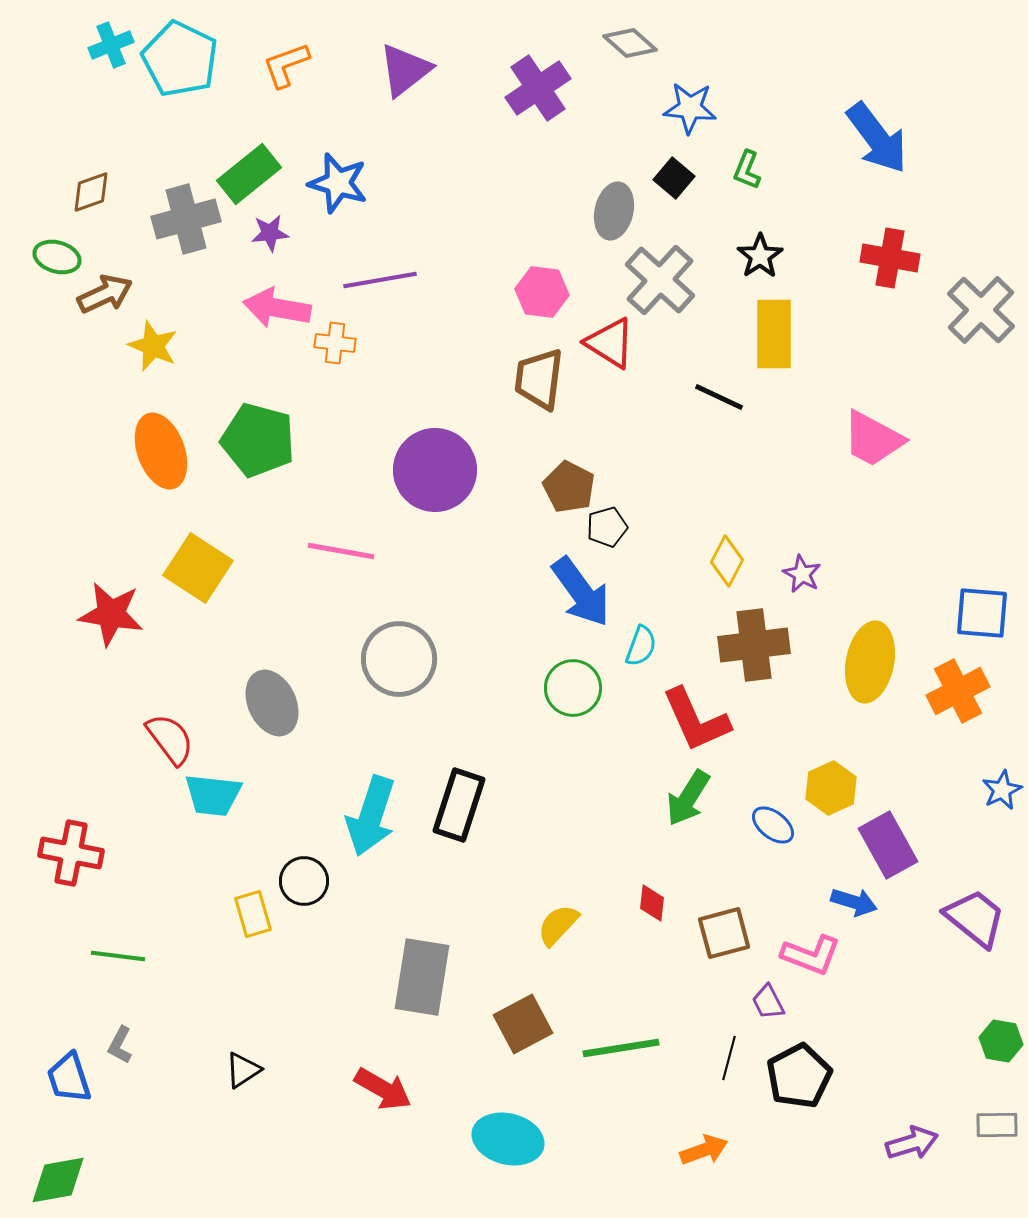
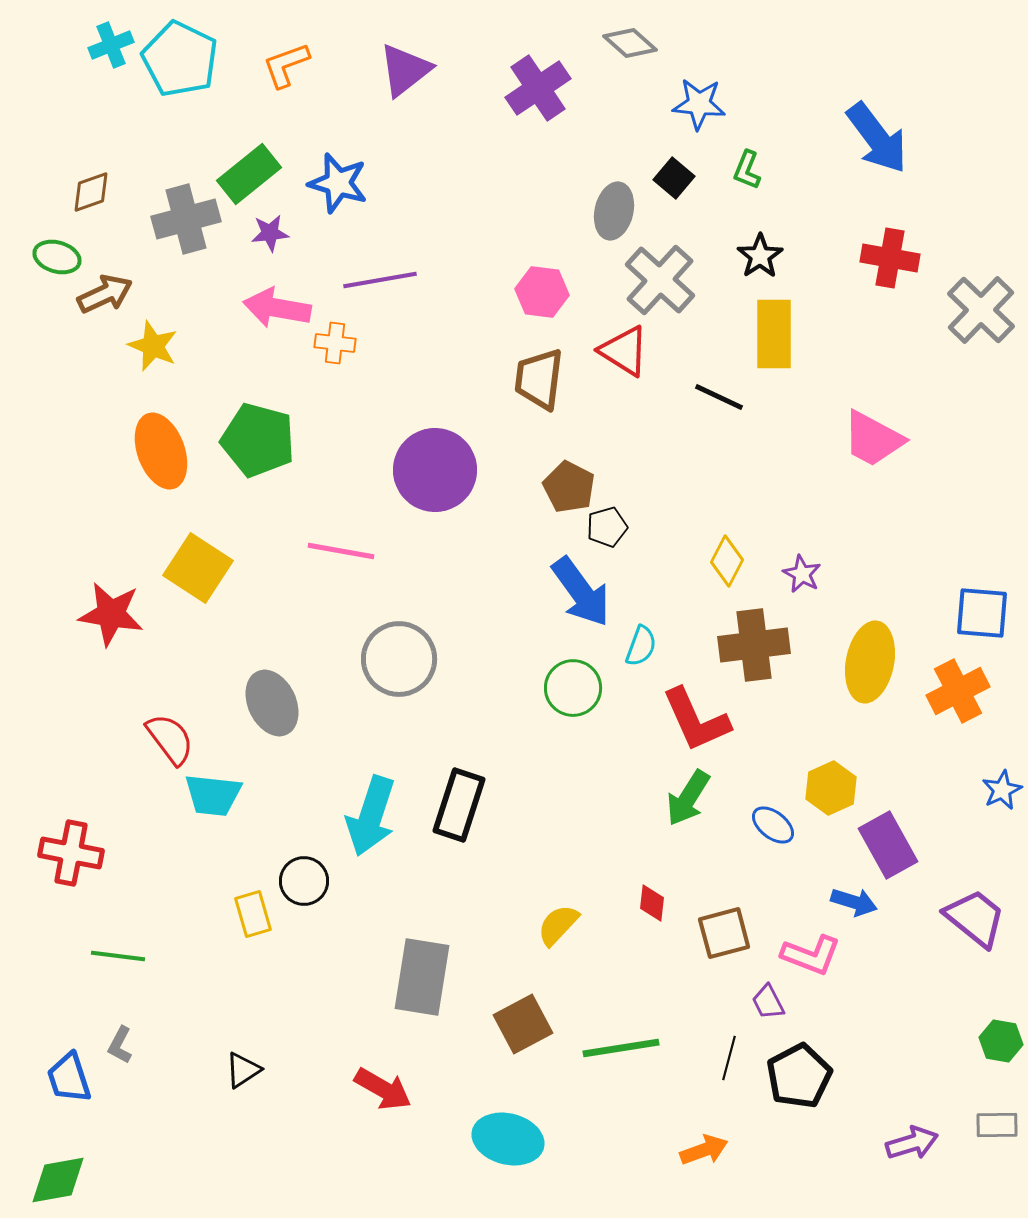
blue star at (690, 108): moved 9 px right, 4 px up
red triangle at (610, 343): moved 14 px right, 8 px down
